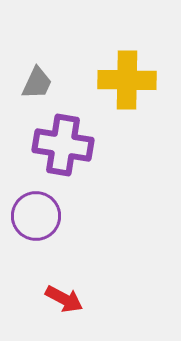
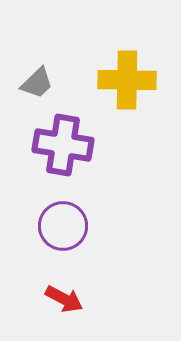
gray trapezoid: rotated 21 degrees clockwise
purple circle: moved 27 px right, 10 px down
